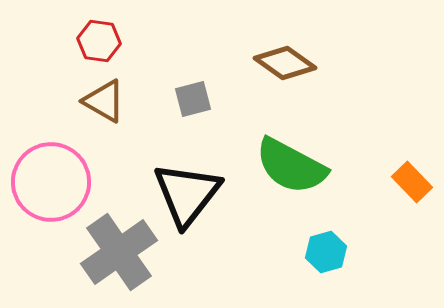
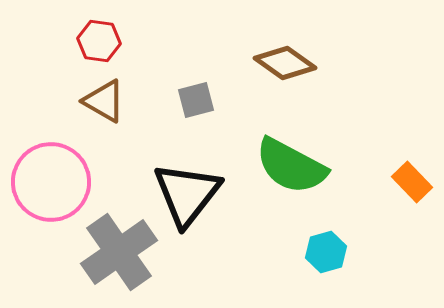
gray square: moved 3 px right, 1 px down
